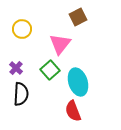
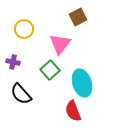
yellow circle: moved 2 px right
purple cross: moved 3 px left, 6 px up; rotated 32 degrees counterclockwise
cyan ellipse: moved 4 px right, 1 px down
black semicircle: rotated 135 degrees clockwise
